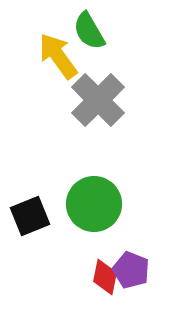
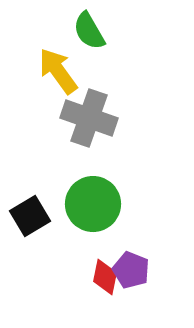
yellow arrow: moved 15 px down
gray cross: moved 9 px left, 18 px down; rotated 26 degrees counterclockwise
green circle: moved 1 px left
black square: rotated 9 degrees counterclockwise
